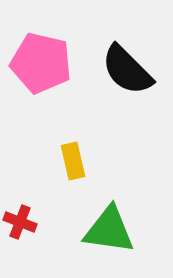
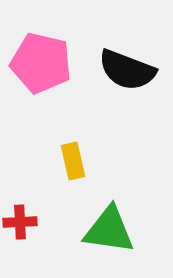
black semicircle: rotated 24 degrees counterclockwise
red cross: rotated 24 degrees counterclockwise
